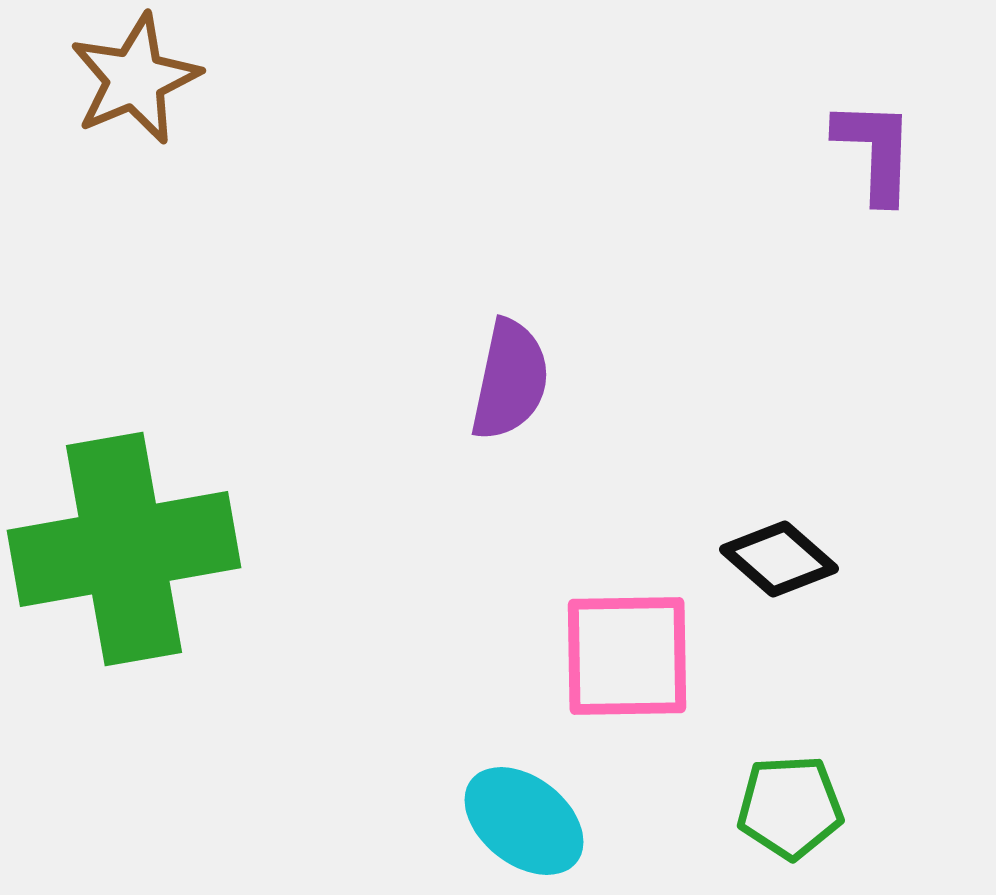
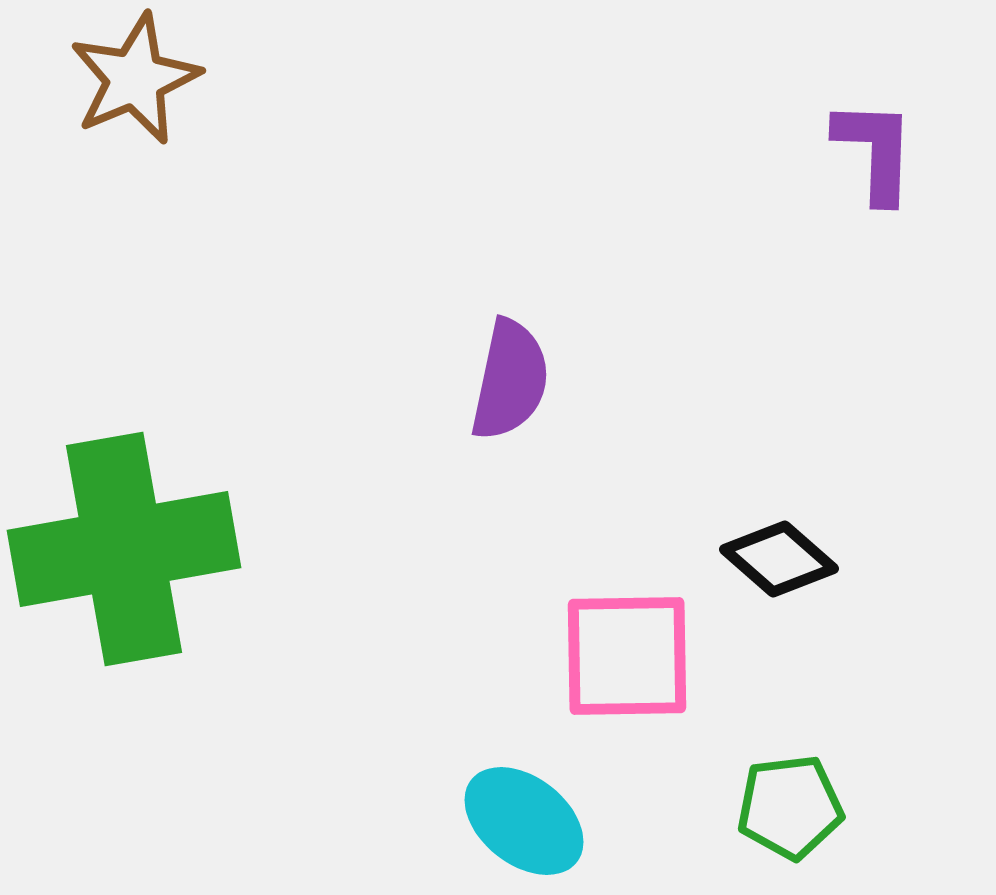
green pentagon: rotated 4 degrees counterclockwise
